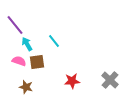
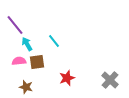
pink semicircle: rotated 24 degrees counterclockwise
red star: moved 5 px left, 3 px up; rotated 14 degrees counterclockwise
